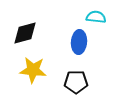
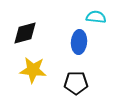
black pentagon: moved 1 px down
